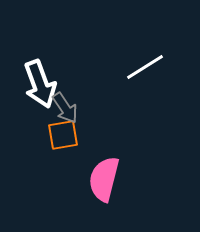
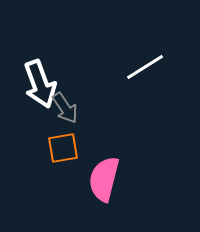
orange square: moved 13 px down
